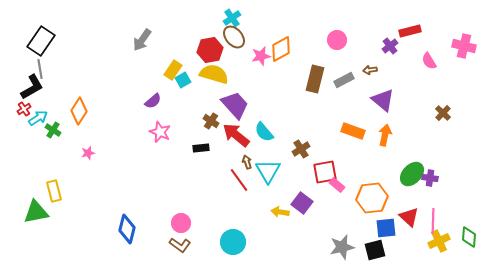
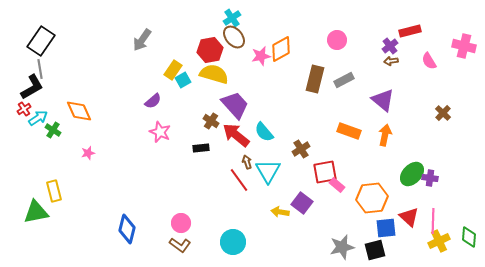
brown arrow at (370, 70): moved 21 px right, 9 px up
orange diamond at (79, 111): rotated 56 degrees counterclockwise
orange rectangle at (353, 131): moved 4 px left
